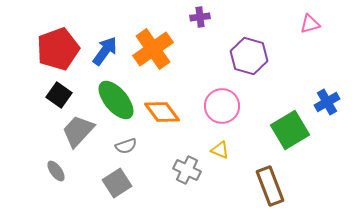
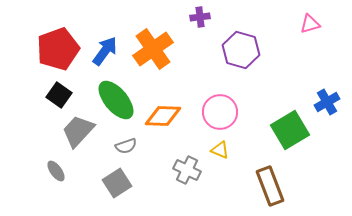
purple hexagon: moved 8 px left, 6 px up
pink circle: moved 2 px left, 6 px down
orange diamond: moved 1 px right, 4 px down; rotated 51 degrees counterclockwise
